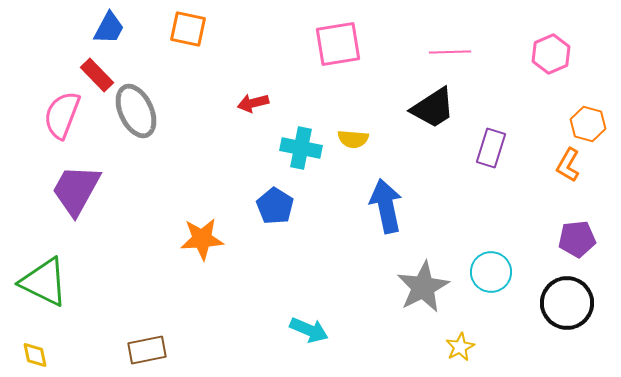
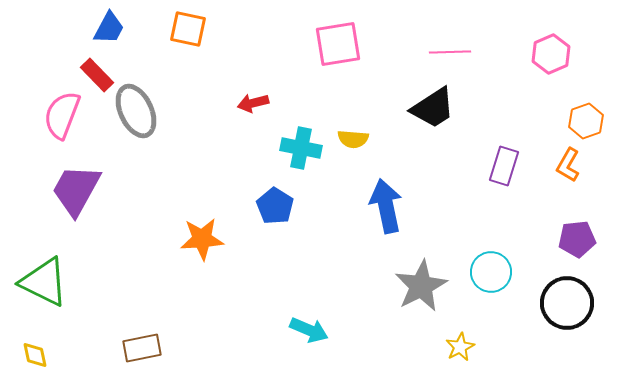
orange hexagon: moved 2 px left, 3 px up; rotated 24 degrees clockwise
purple rectangle: moved 13 px right, 18 px down
gray star: moved 2 px left, 1 px up
brown rectangle: moved 5 px left, 2 px up
